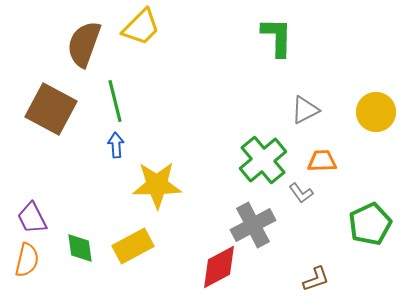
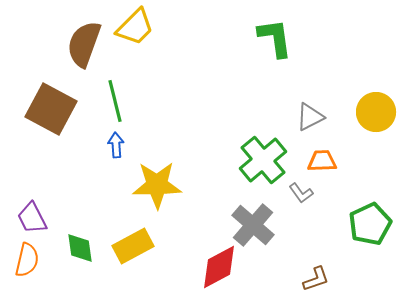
yellow trapezoid: moved 6 px left
green L-shape: moved 2 px left, 1 px down; rotated 9 degrees counterclockwise
gray triangle: moved 5 px right, 7 px down
gray cross: rotated 21 degrees counterclockwise
